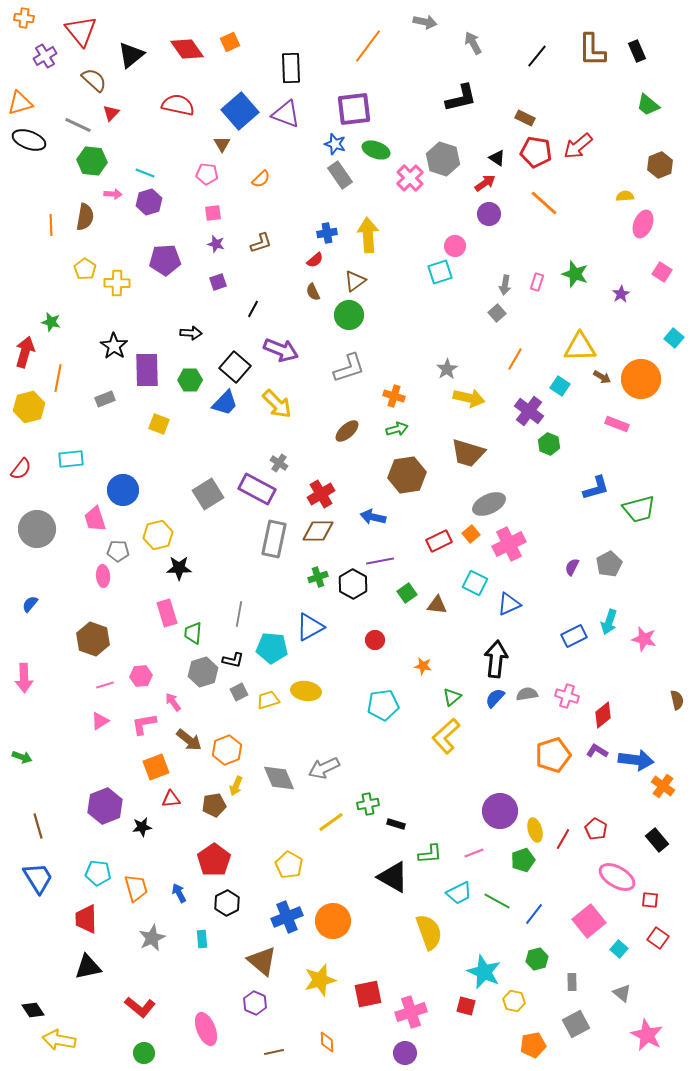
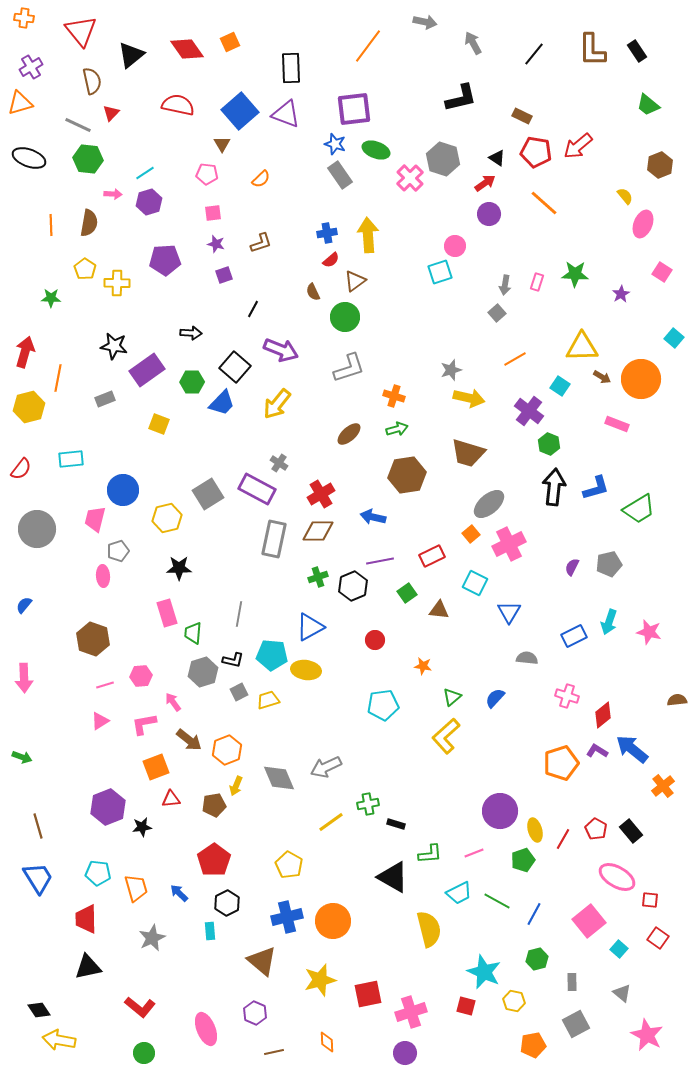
black rectangle at (637, 51): rotated 10 degrees counterclockwise
purple cross at (45, 56): moved 14 px left, 11 px down
black line at (537, 56): moved 3 px left, 2 px up
brown semicircle at (94, 80): moved 2 px left, 1 px down; rotated 36 degrees clockwise
brown rectangle at (525, 118): moved 3 px left, 2 px up
black ellipse at (29, 140): moved 18 px down
green hexagon at (92, 161): moved 4 px left, 2 px up
cyan line at (145, 173): rotated 54 degrees counterclockwise
yellow semicircle at (625, 196): rotated 54 degrees clockwise
brown semicircle at (85, 217): moved 4 px right, 6 px down
red semicircle at (315, 260): moved 16 px right
green star at (575, 274): rotated 16 degrees counterclockwise
purple square at (218, 282): moved 6 px right, 7 px up
green circle at (349, 315): moved 4 px left, 2 px down
green star at (51, 322): moved 24 px up; rotated 12 degrees counterclockwise
black star at (114, 346): rotated 24 degrees counterclockwise
yellow triangle at (580, 347): moved 2 px right
orange line at (515, 359): rotated 30 degrees clockwise
gray star at (447, 369): moved 4 px right, 1 px down; rotated 15 degrees clockwise
purple rectangle at (147, 370): rotated 56 degrees clockwise
green hexagon at (190, 380): moved 2 px right, 2 px down
blue trapezoid at (225, 403): moved 3 px left
yellow arrow at (277, 404): rotated 84 degrees clockwise
brown ellipse at (347, 431): moved 2 px right, 3 px down
gray ellipse at (489, 504): rotated 16 degrees counterclockwise
green trapezoid at (639, 509): rotated 16 degrees counterclockwise
pink trapezoid at (95, 519): rotated 32 degrees clockwise
yellow hexagon at (158, 535): moved 9 px right, 17 px up
red rectangle at (439, 541): moved 7 px left, 15 px down
gray pentagon at (118, 551): rotated 20 degrees counterclockwise
gray pentagon at (609, 564): rotated 15 degrees clockwise
black hexagon at (353, 584): moved 2 px down; rotated 8 degrees clockwise
blue semicircle at (30, 604): moved 6 px left, 1 px down
blue triangle at (509, 604): moved 8 px down; rotated 35 degrees counterclockwise
brown triangle at (437, 605): moved 2 px right, 5 px down
pink star at (644, 639): moved 5 px right, 7 px up
cyan pentagon at (272, 648): moved 7 px down
black arrow at (496, 659): moved 58 px right, 172 px up
yellow ellipse at (306, 691): moved 21 px up
gray semicircle at (527, 694): moved 36 px up; rotated 15 degrees clockwise
brown semicircle at (677, 700): rotated 84 degrees counterclockwise
orange pentagon at (553, 755): moved 8 px right, 8 px down
blue arrow at (636, 760): moved 4 px left, 11 px up; rotated 148 degrees counterclockwise
gray arrow at (324, 768): moved 2 px right, 1 px up
orange cross at (663, 786): rotated 15 degrees clockwise
purple hexagon at (105, 806): moved 3 px right, 1 px down
black rectangle at (657, 840): moved 26 px left, 9 px up
blue arrow at (179, 893): rotated 18 degrees counterclockwise
blue line at (534, 914): rotated 10 degrees counterclockwise
blue cross at (287, 917): rotated 8 degrees clockwise
yellow semicircle at (429, 932): moved 3 px up; rotated 6 degrees clockwise
cyan rectangle at (202, 939): moved 8 px right, 8 px up
purple hexagon at (255, 1003): moved 10 px down
black diamond at (33, 1010): moved 6 px right
